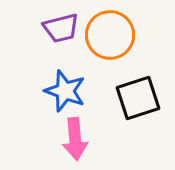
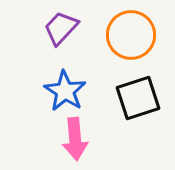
purple trapezoid: rotated 147 degrees clockwise
orange circle: moved 21 px right
blue star: rotated 12 degrees clockwise
